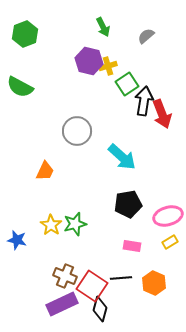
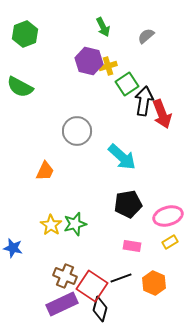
blue star: moved 4 px left, 8 px down
black line: rotated 15 degrees counterclockwise
